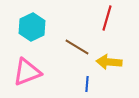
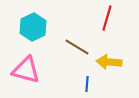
cyan hexagon: moved 1 px right
pink triangle: moved 1 px left, 2 px up; rotated 36 degrees clockwise
